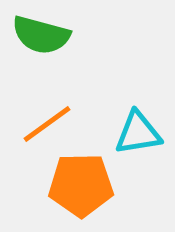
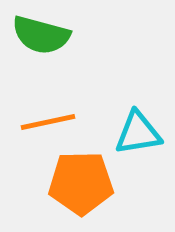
orange line: moved 1 px right, 2 px up; rotated 24 degrees clockwise
orange pentagon: moved 2 px up
